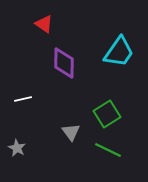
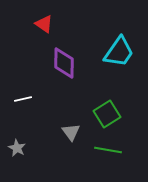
green line: rotated 16 degrees counterclockwise
